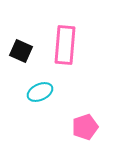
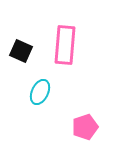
cyan ellipse: rotated 40 degrees counterclockwise
